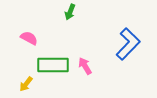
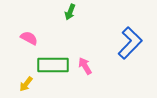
blue L-shape: moved 2 px right, 1 px up
